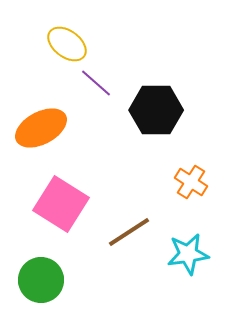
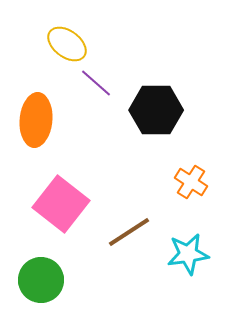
orange ellipse: moved 5 px left, 8 px up; rotated 57 degrees counterclockwise
pink square: rotated 6 degrees clockwise
